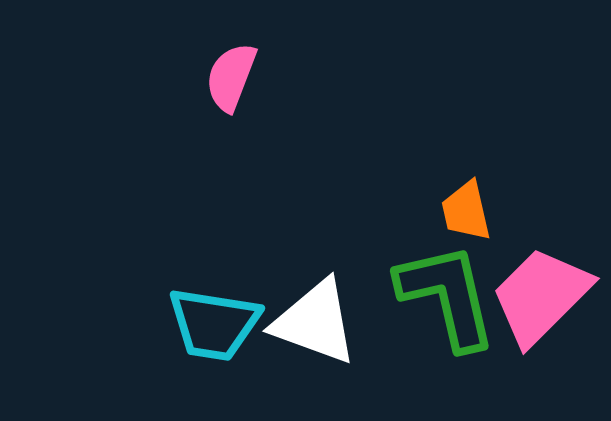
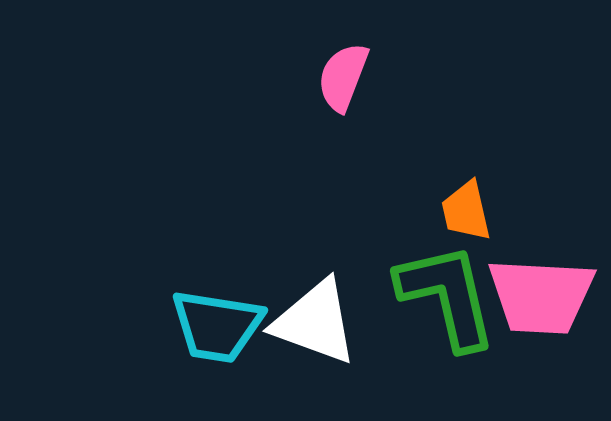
pink semicircle: moved 112 px right
pink trapezoid: rotated 132 degrees counterclockwise
cyan trapezoid: moved 3 px right, 2 px down
